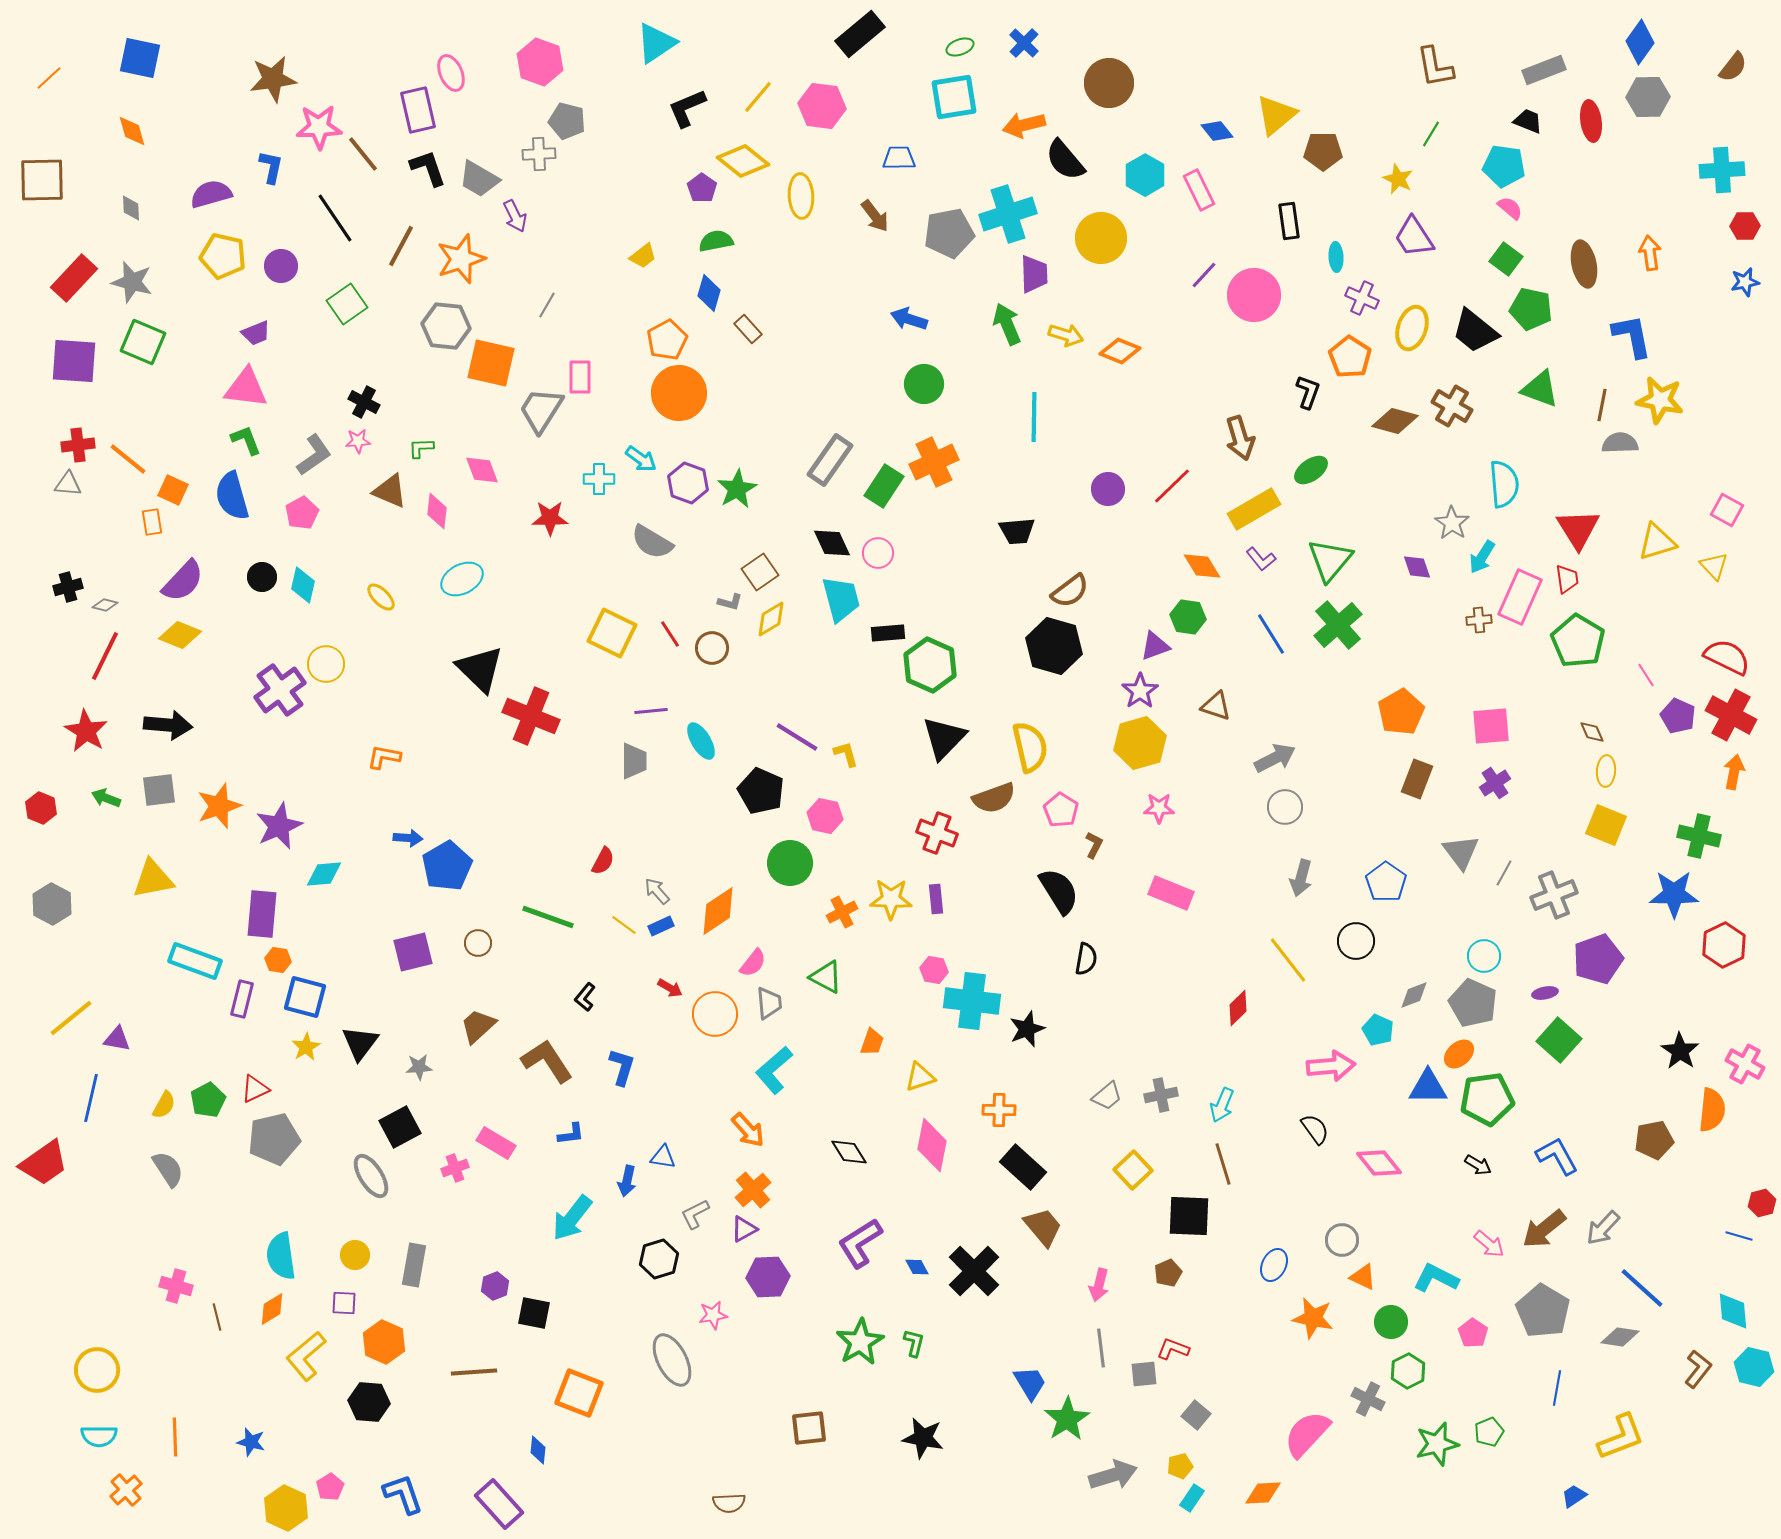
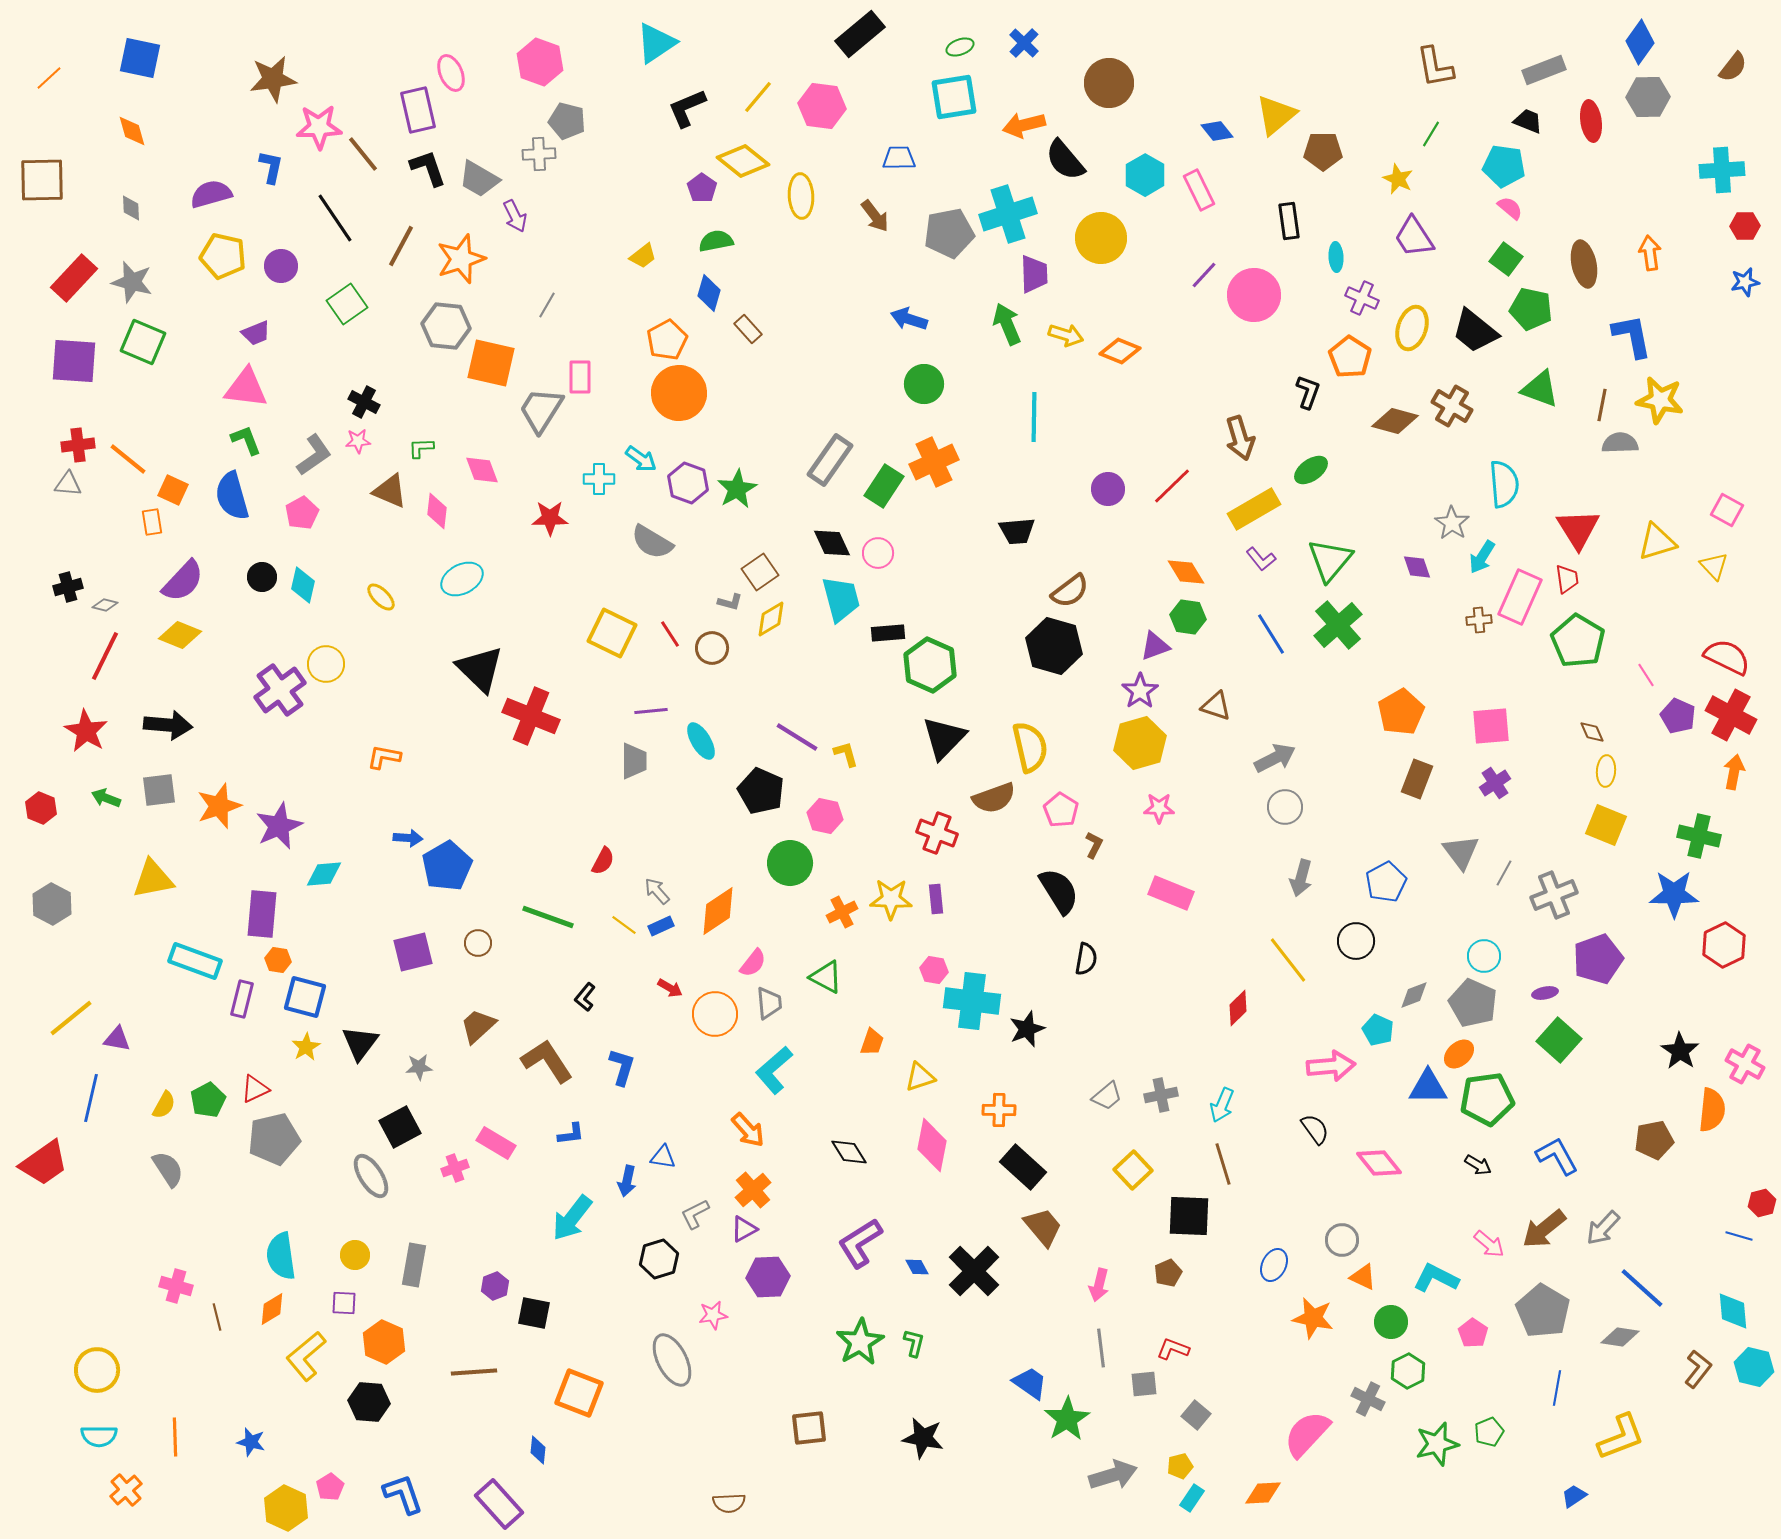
orange diamond at (1202, 566): moved 16 px left, 6 px down
blue pentagon at (1386, 882): rotated 9 degrees clockwise
gray square at (1144, 1374): moved 10 px down
blue trapezoid at (1030, 1383): rotated 24 degrees counterclockwise
